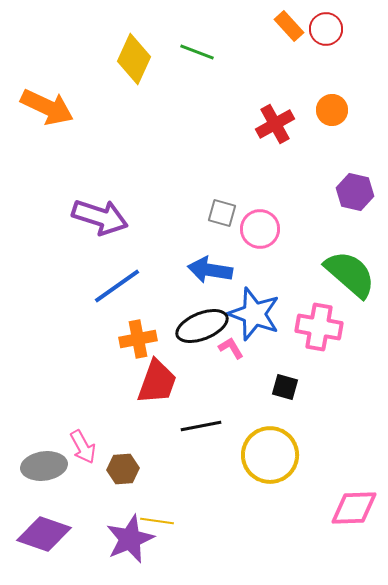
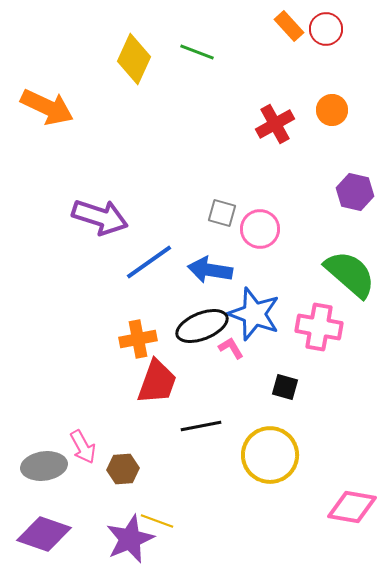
blue line: moved 32 px right, 24 px up
pink diamond: moved 2 px left, 1 px up; rotated 12 degrees clockwise
yellow line: rotated 12 degrees clockwise
